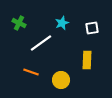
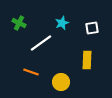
yellow circle: moved 2 px down
